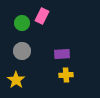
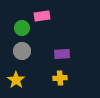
pink rectangle: rotated 56 degrees clockwise
green circle: moved 5 px down
yellow cross: moved 6 px left, 3 px down
